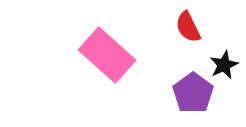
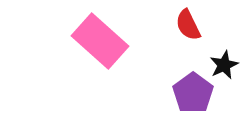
red semicircle: moved 2 px up
pink rectangle: moved 7 px left, 14 px up
